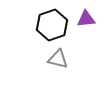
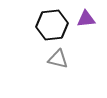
black hexagon: rotated 12 degrees clockwise
